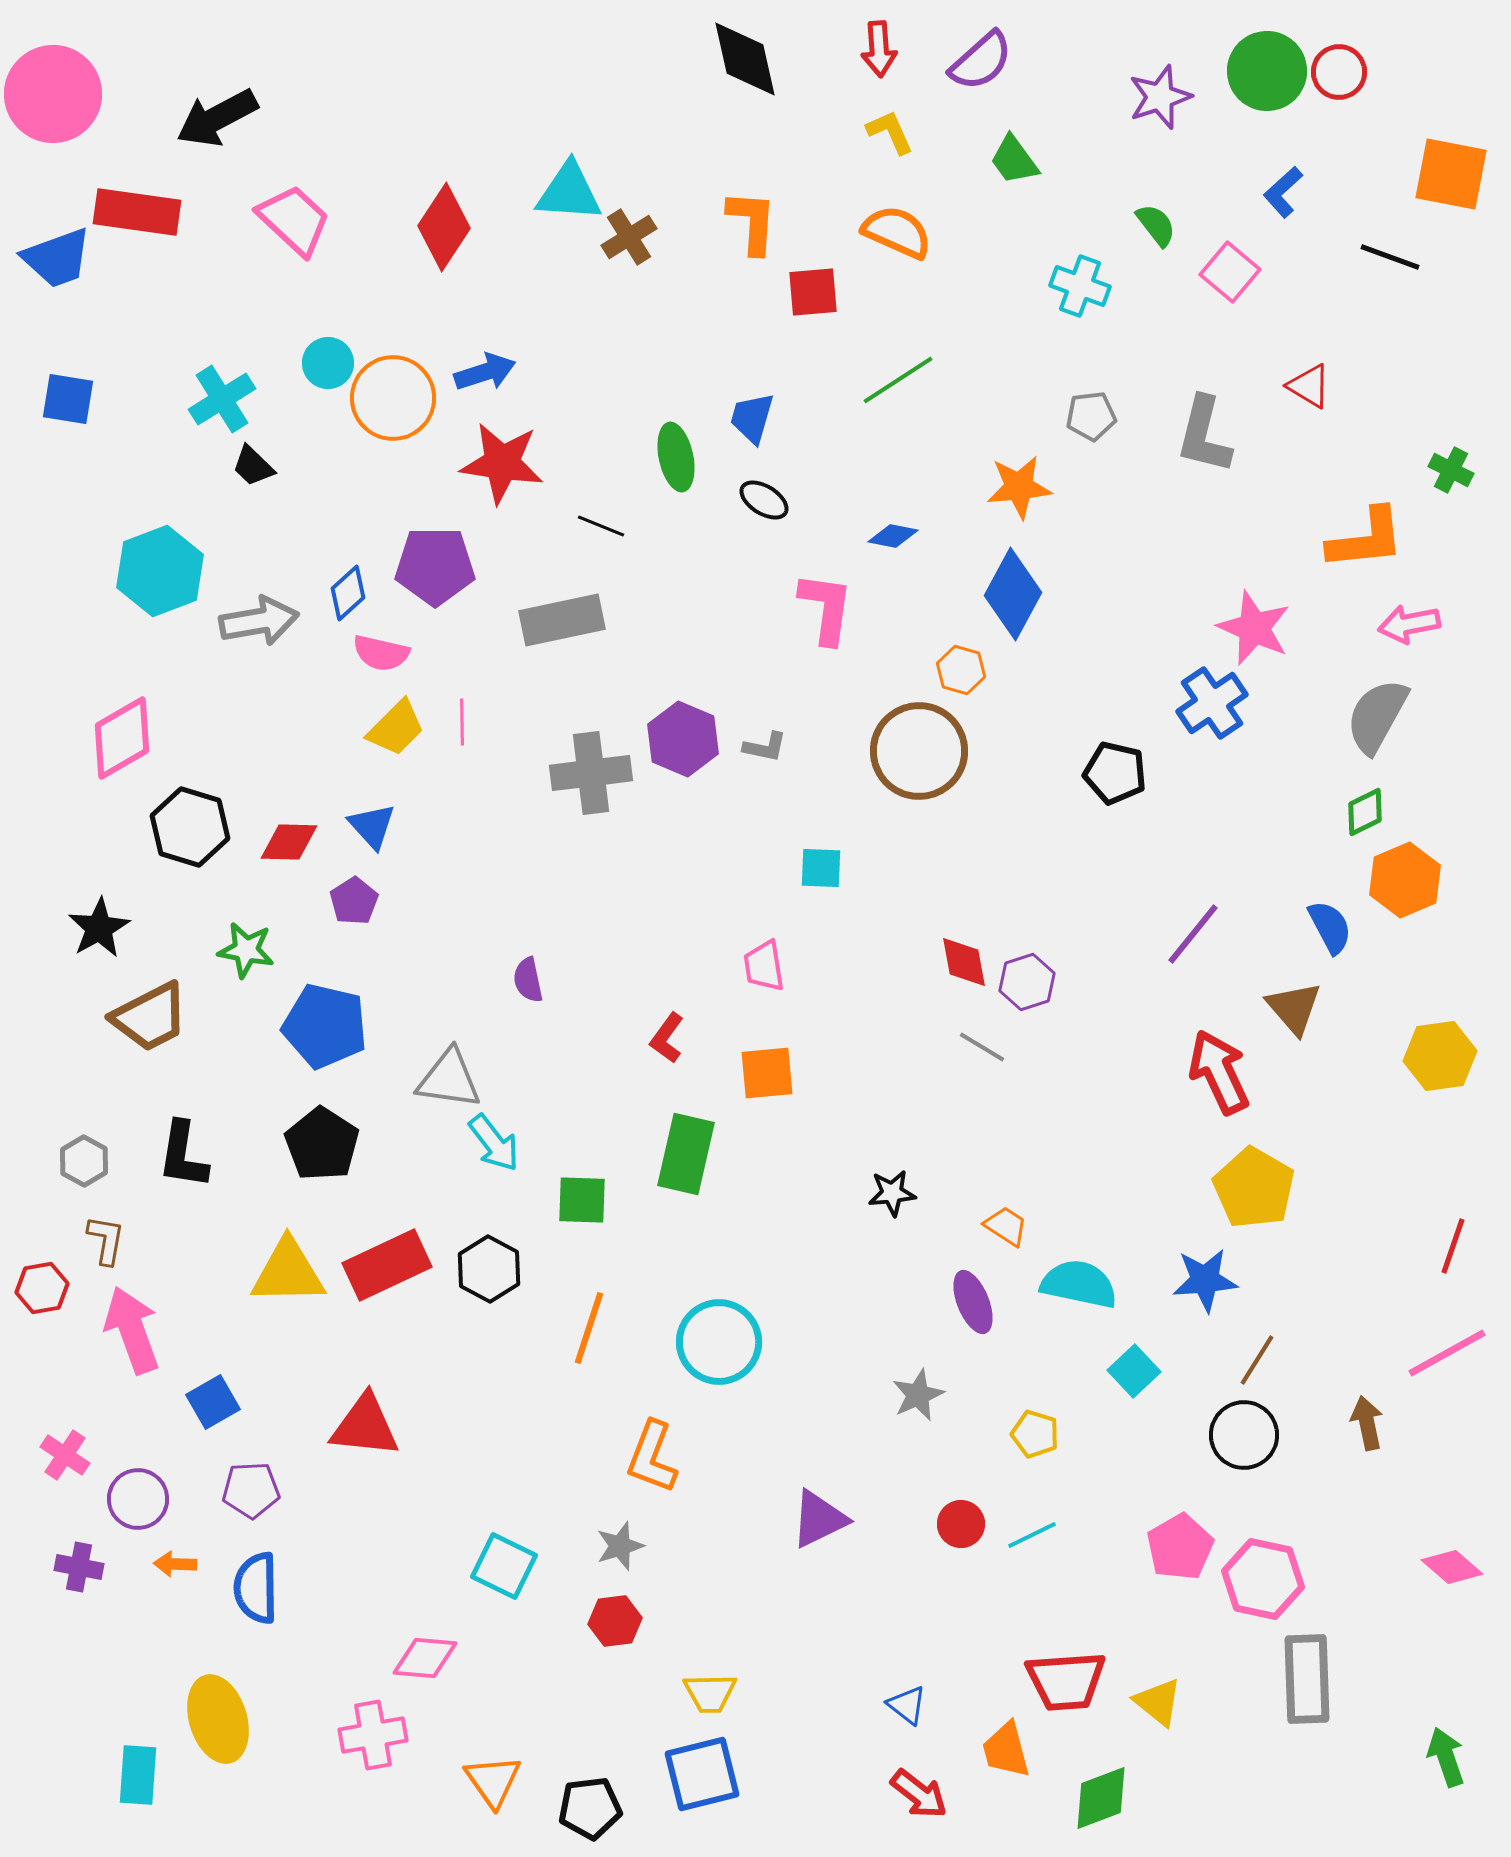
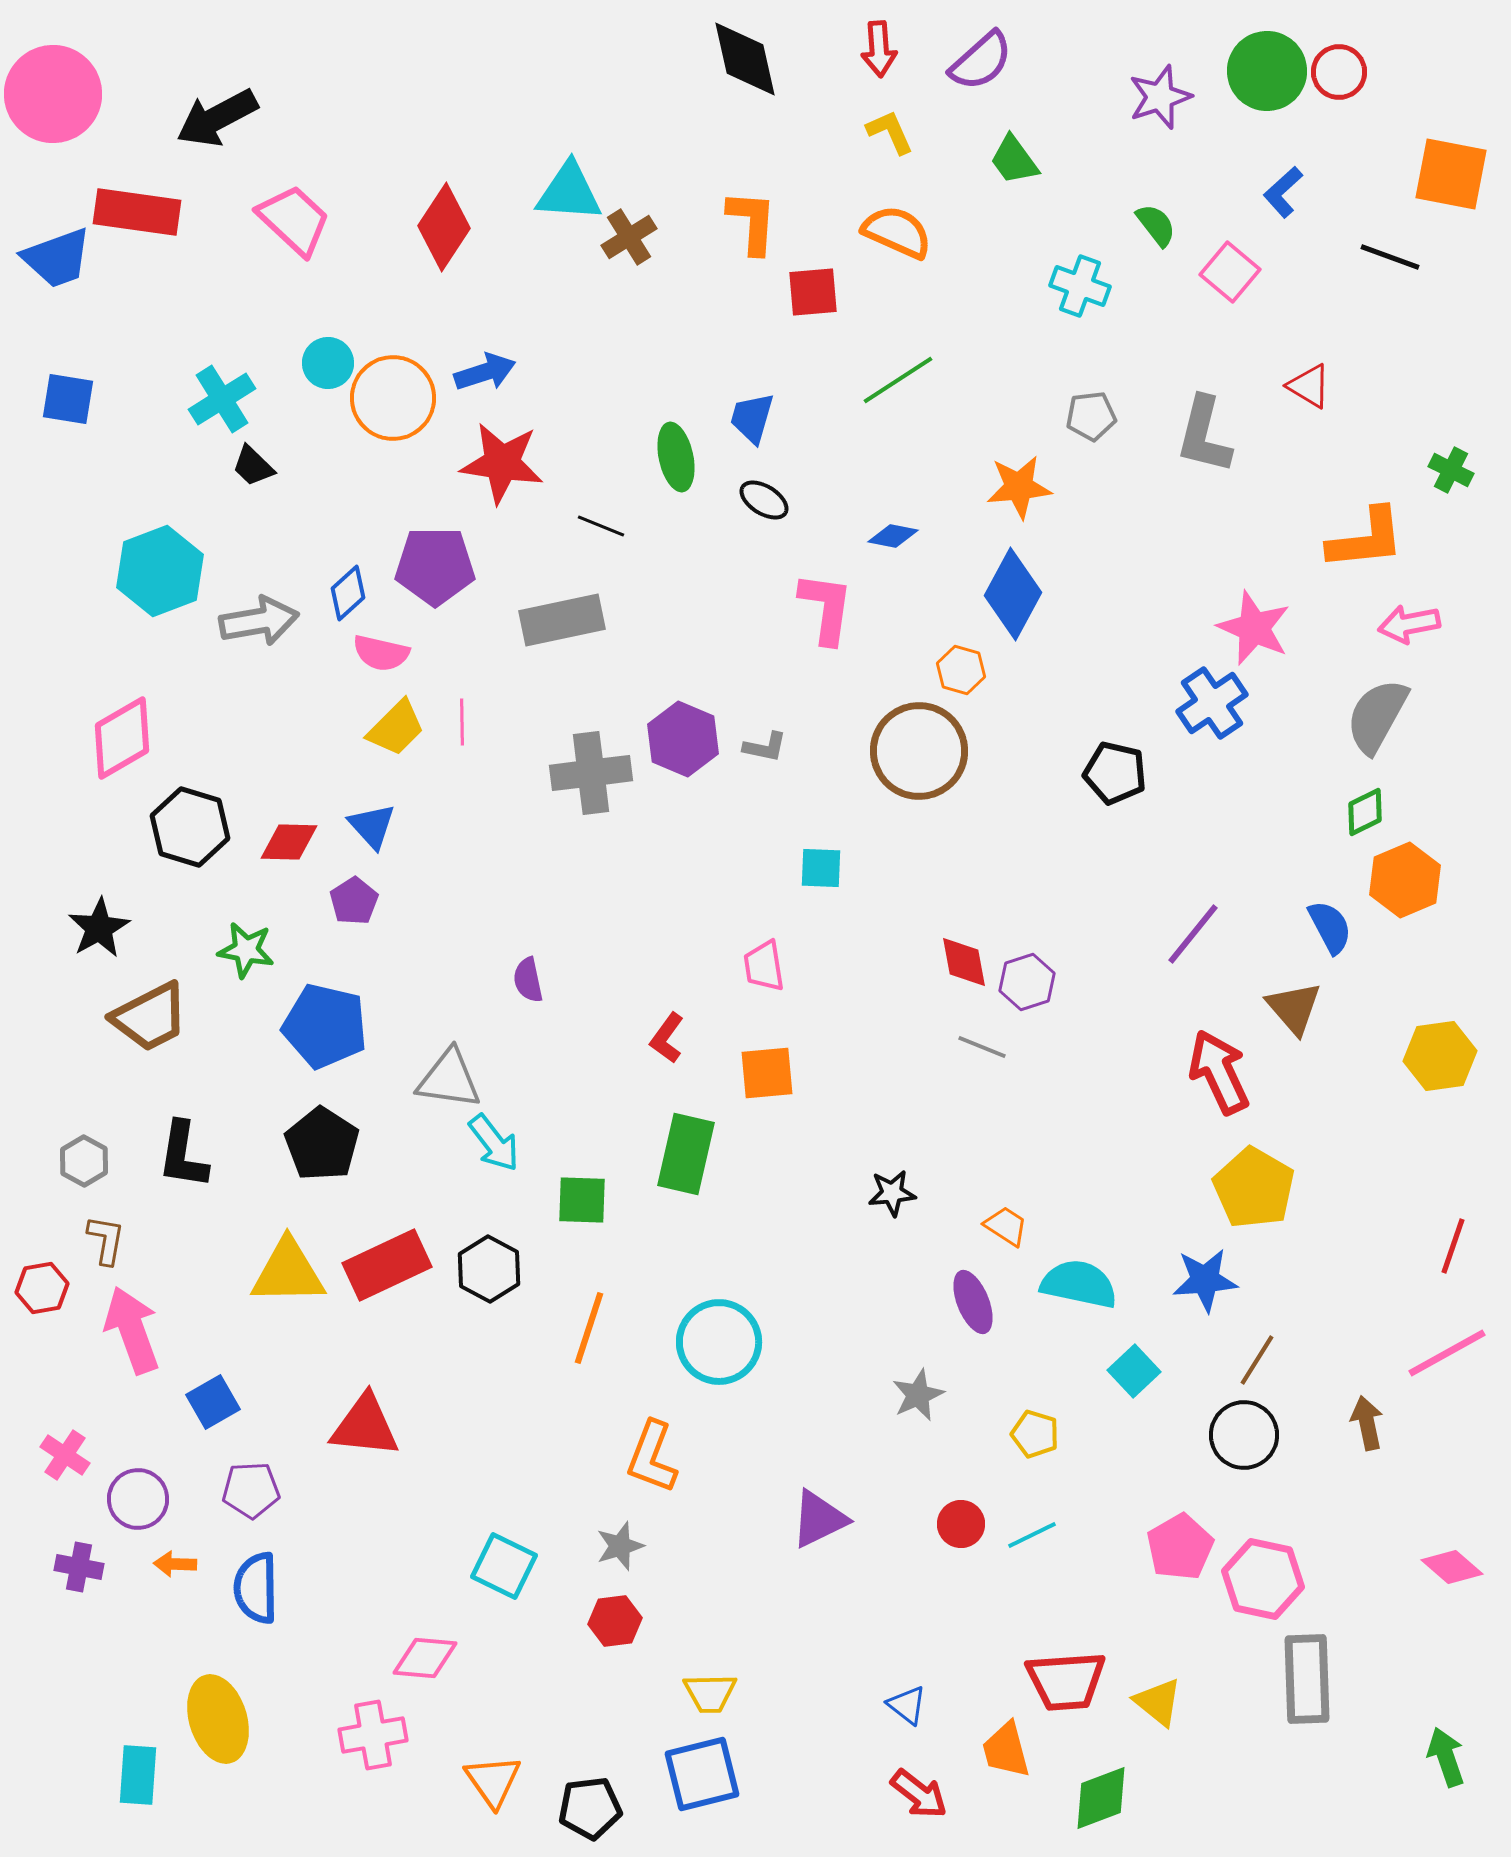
gray line at (982, 1047): rotated 9 degrees counterclockwise
